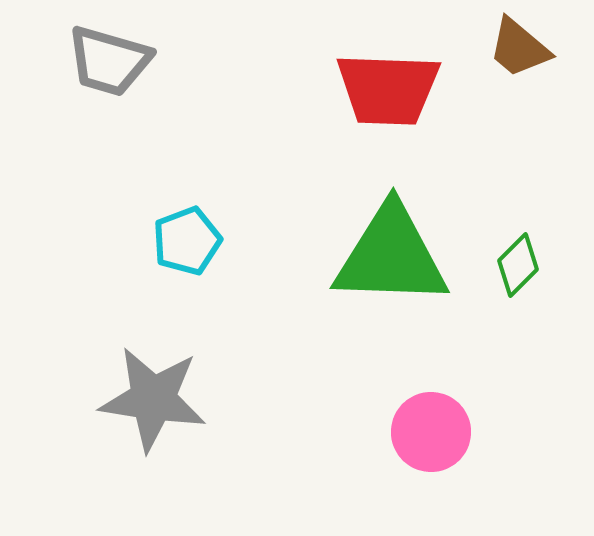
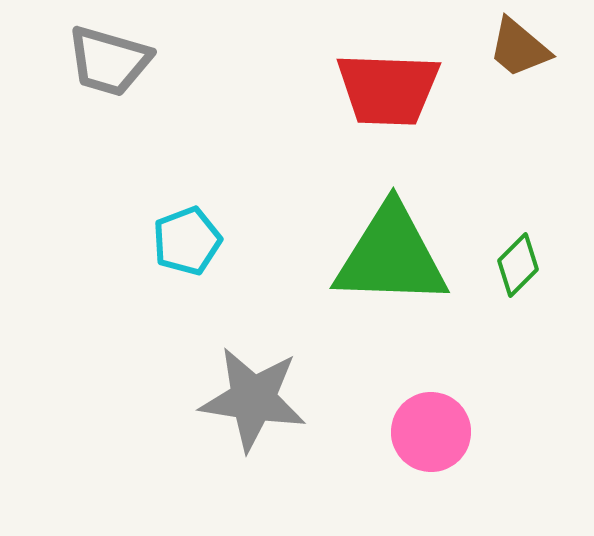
gray star: moved 100 px right
